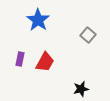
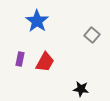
blue star: moved 1 px left, 1 px down
gray square: moved 4 px right
black star: rotated 21 degrees clockwise
